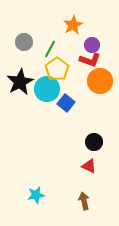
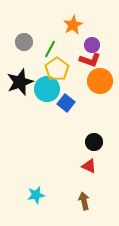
black star: rotated 8 degrees clockwise
